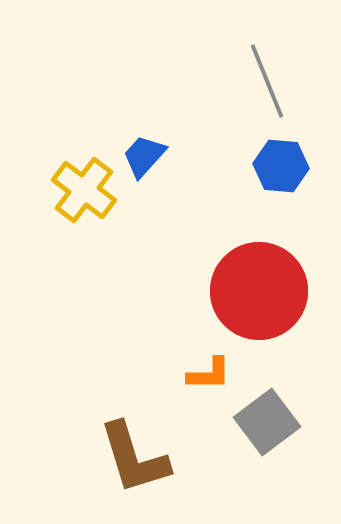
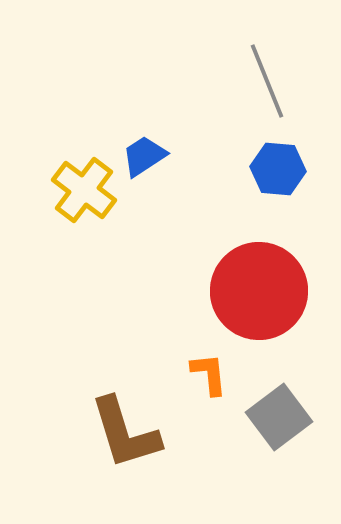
blue trapezoid: rotated 15 degrees clockwise
blue hexagon: moved 3 px left, 3 px down
orange L-shape: rotated 96 degrees counterclockwise
gray square: moved 12 px right, 5 px up
brown L-shape: moved 9 px left, 25 px up
